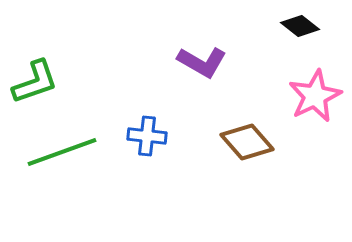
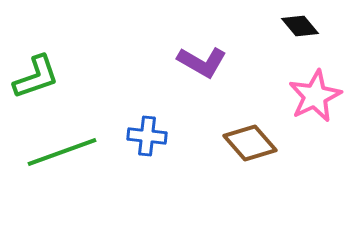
black diamond: rotated 12 degrees clockwise
green L-shape: moved 1 px right, 5 px up
brown diamond: moved 3 px right, 1 px down
